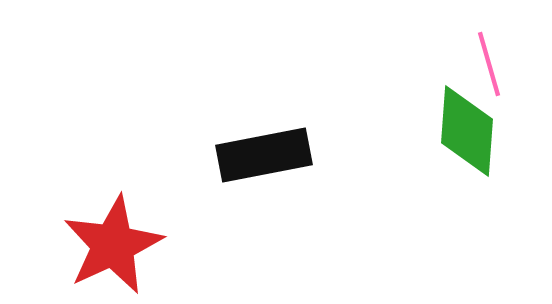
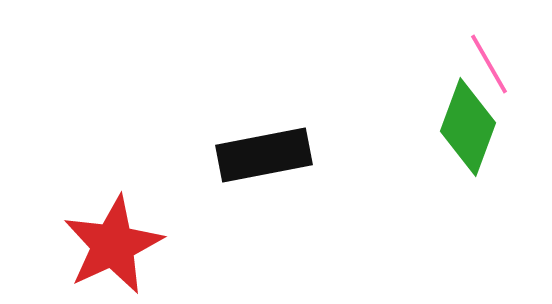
pink line: rotated 14 degrees counterclockwise
green diamond: moved 1 px right, 4 px up; rotated 16 degrees clockwise
